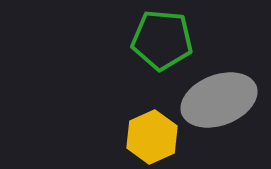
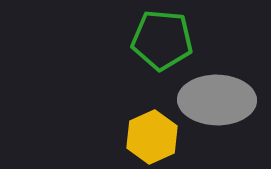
gray ellipse: moved 2 px left; rotated 22 degrees clockwise
